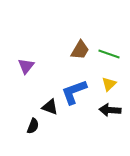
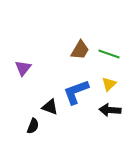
purple triangle: moved 3 px left, 2 px down
blue L-shape: moved 2 px right
